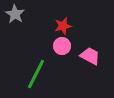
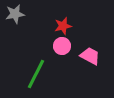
gray star: rotated 30 degrees clockwise
